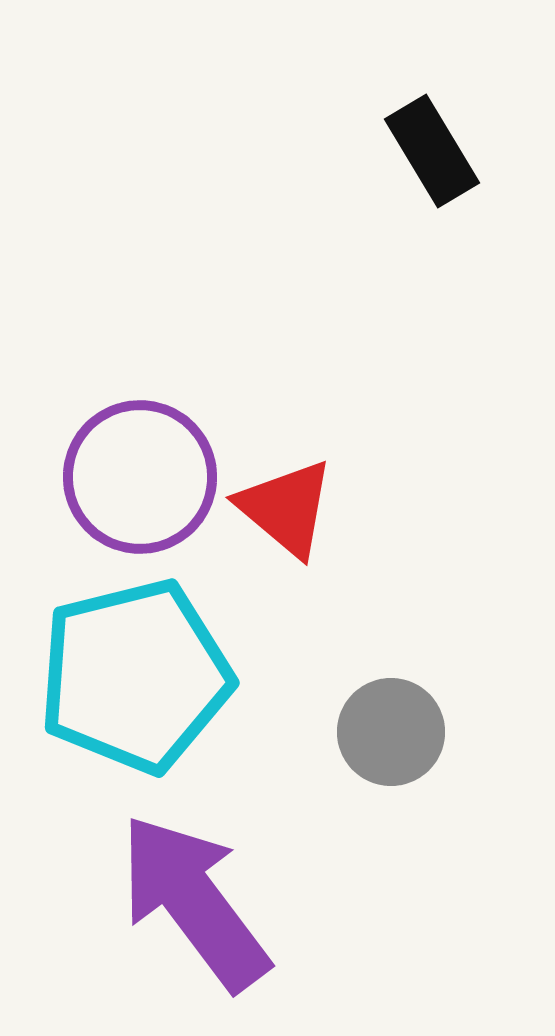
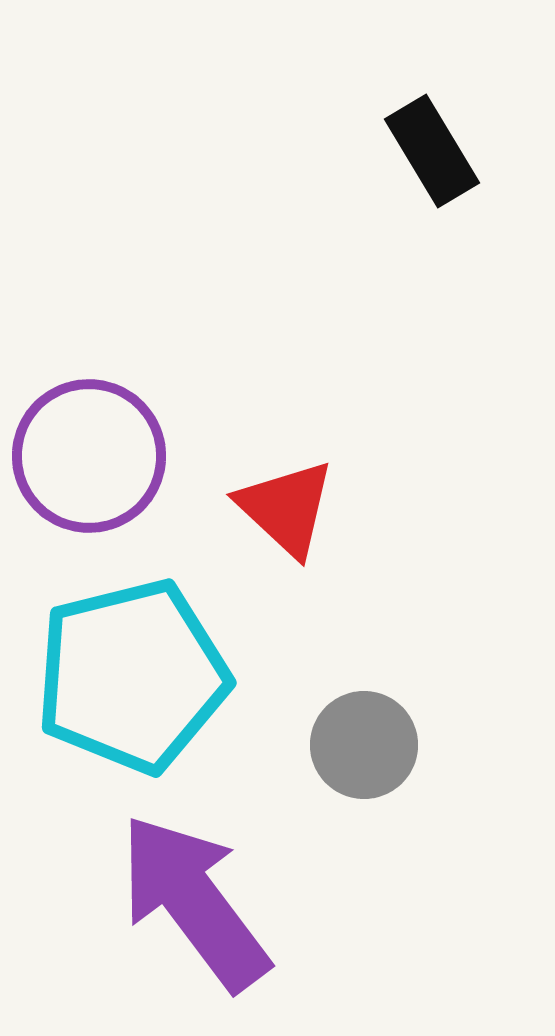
purple circle: moved 51 px left, 21 px up
red triangle: rotated 3 degrees clockwise
cyan pentagon: moved 3 px left
gray circle: moved 27 px left, 13 px down
